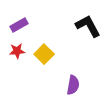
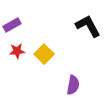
purple rectangle: moved 7 px left
